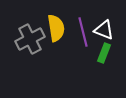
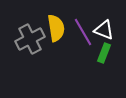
purple line: rotated 16 degrees counterclockwise
